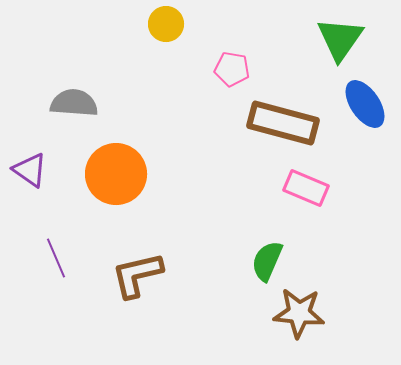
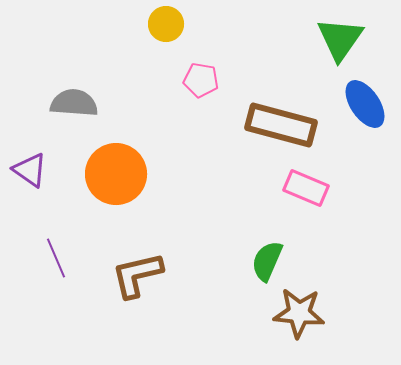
pink pentagon: moved 31 px left, 11 px down
brown rectangle: moved 2 px left, 2 px down
